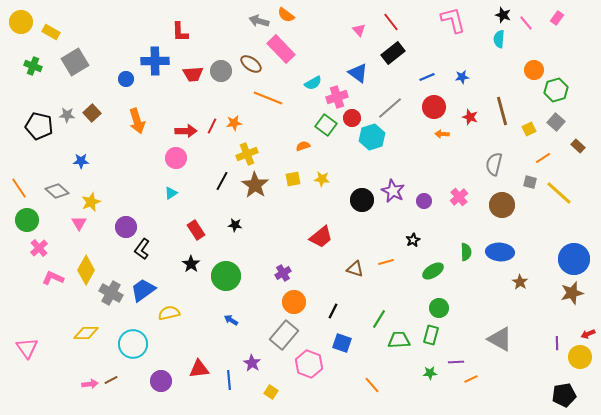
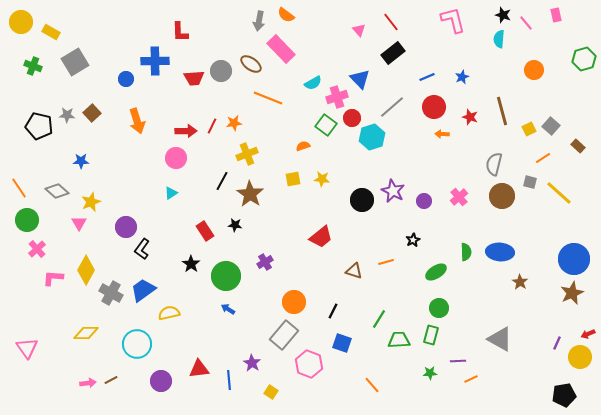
pink rectangle at (557, 18): moved 1 px left, 3 px up; rotated 48 degrees counterclockwise
gray arrow at (259, 21): rotated 96 degrees counterclockwise
blue triangle at (358, 73): moved 2 px right, 6 px down; rotated 10 degrees clockwise
red trapezoid at (193, 74): moved 1 px right, 4 px down
blue star at (462, 77): rotated 16 degrees counterclockwise
green hexagon at (556, 90): moved 28 px right, 31 px up
gray line at (390, 108): moved 2 px right, 1 px up
gray square at (556, 122): moved 5 px left, 4 px down
brown star at (255, 185): moved 5 px left, 9 px down
brown circle at (502, 205): moved 9 px up
red rectangle at (196, 230): moved 9 px right, 1 px down
pink cross at (39, 248): moved 2 px left, 1 px down
brown triangle at (355, 269): moved 1 px left, 2 px down
green ellipse at (433, 271): moved 3 px right, 1 px down
purple cross at (283, 273): moved 18 px left, 11 px up
pink L-shape at (53, 278): rotated 20 degrees counterclockwise
brown star at (572, 293): rotated 10 degrees counterclockwise
blue arrow at (231, 320): moved 3 px left, 11 px up
purple line at (557, 343): rotated 24 degrees clockwise
cyan circle at (133, 344): moved 4 px right
purple line at (456, 362): moved 2 px right, 1 px up
pink arrow at (90, 384): moved 2 px left, 1 px up
